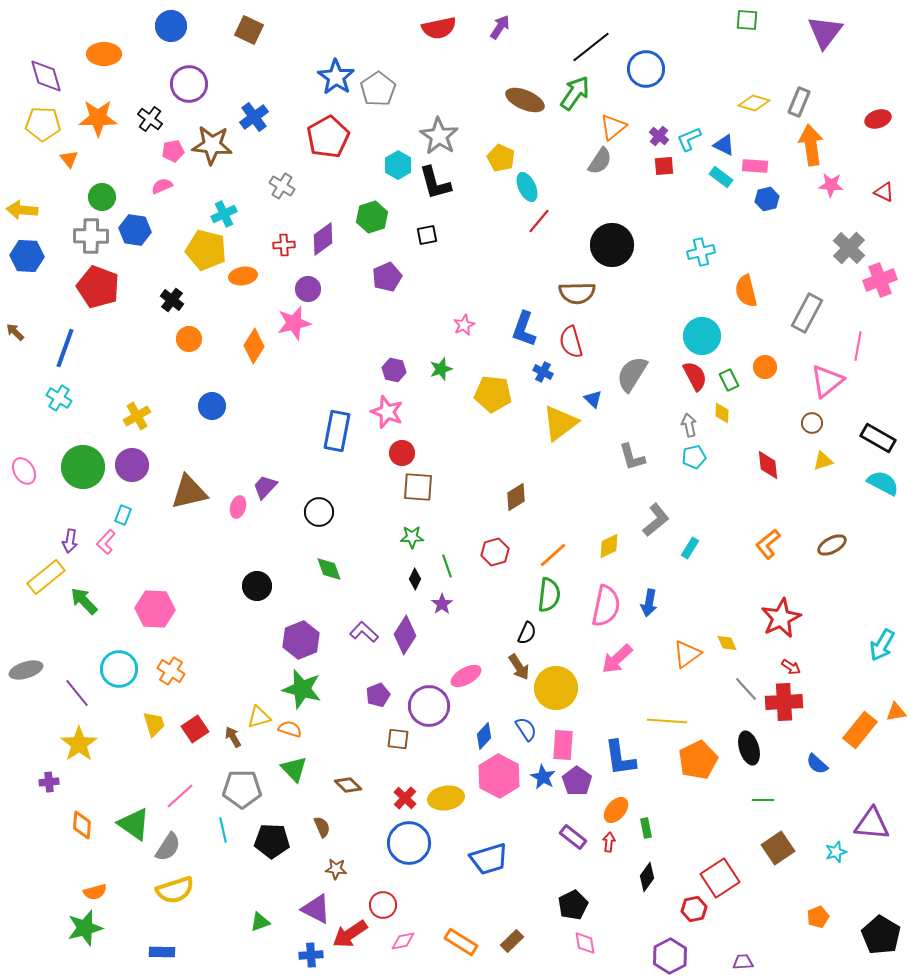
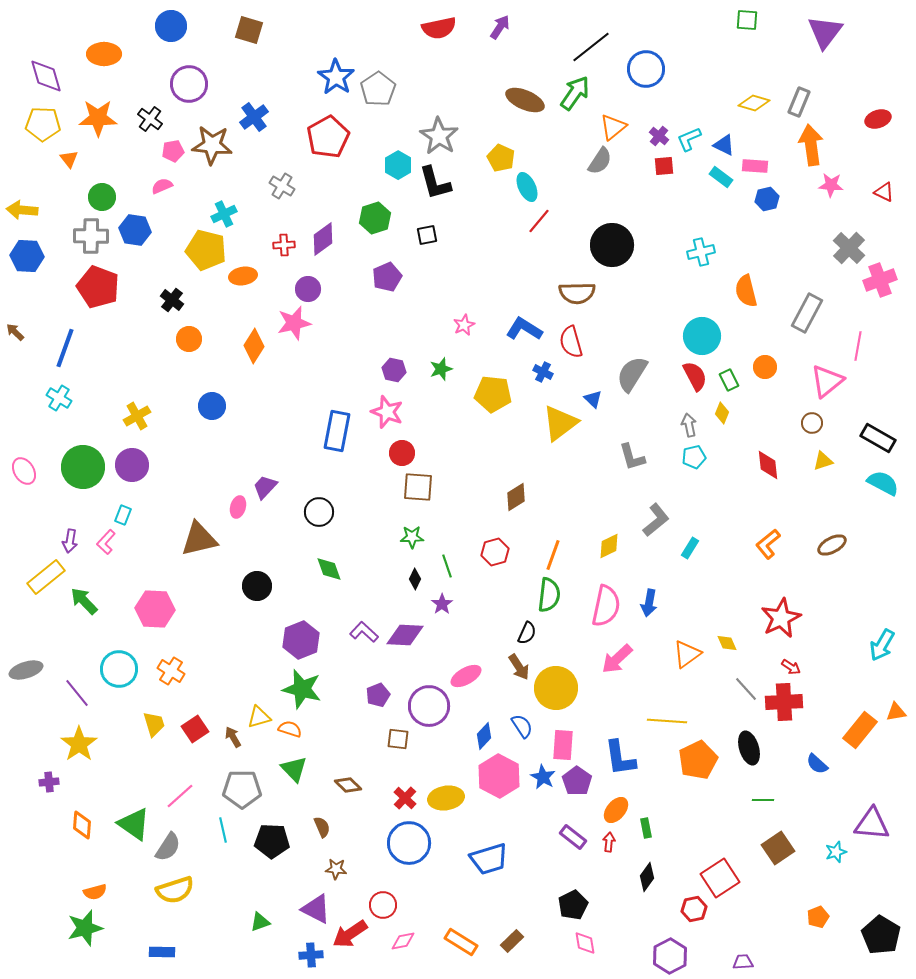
brown square at (249, 30): rotated 8 degrees counterclockwise
green hexagon at (372, 217): moved 3 px right, 1 px down
blue L-shape at (524, 329): rotated 102 degrees clockwise
yellow diamond at (722, 413): rotated 20 degrees clockwise
brown triangle at (189, 492): moved 10 px right, 47 px down
orange line at (553, 555): rotated 28 degrees counterclockwise
purple diamond at (405, 635): rotated 60 degrees clockwise
blue semicircle at (526, 729): moved 4 px left, 3 px up
